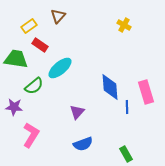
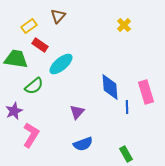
yellow cross: rotated 16 degrees clockwise
cyan ellipse: moved 1 px right, 4 px up
purple star: moved 4 px down; rotated 30 degrees counterclockwise
